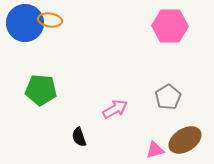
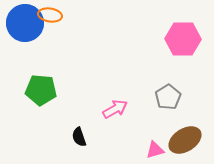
orange ellipse: moved 5 px up
pink hexagon: moved 13 px right, 13 px down
